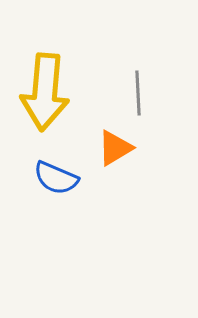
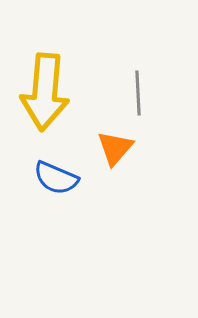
orange triangle: rotated 18 degrees counterclockwise
